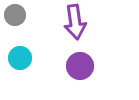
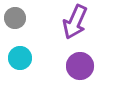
gray circle: moved 3 px down
purple arrow: rotated 32 degrees clockwise
